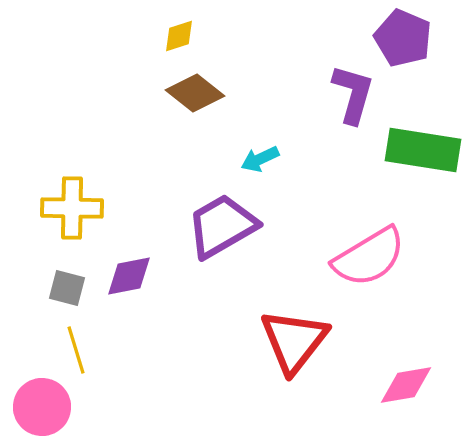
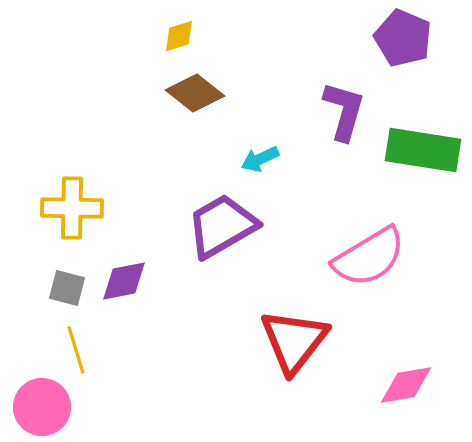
purple L-shape: moved 9 px left, 17 px down
purple diamond: moved 5 px left, 5 px down
